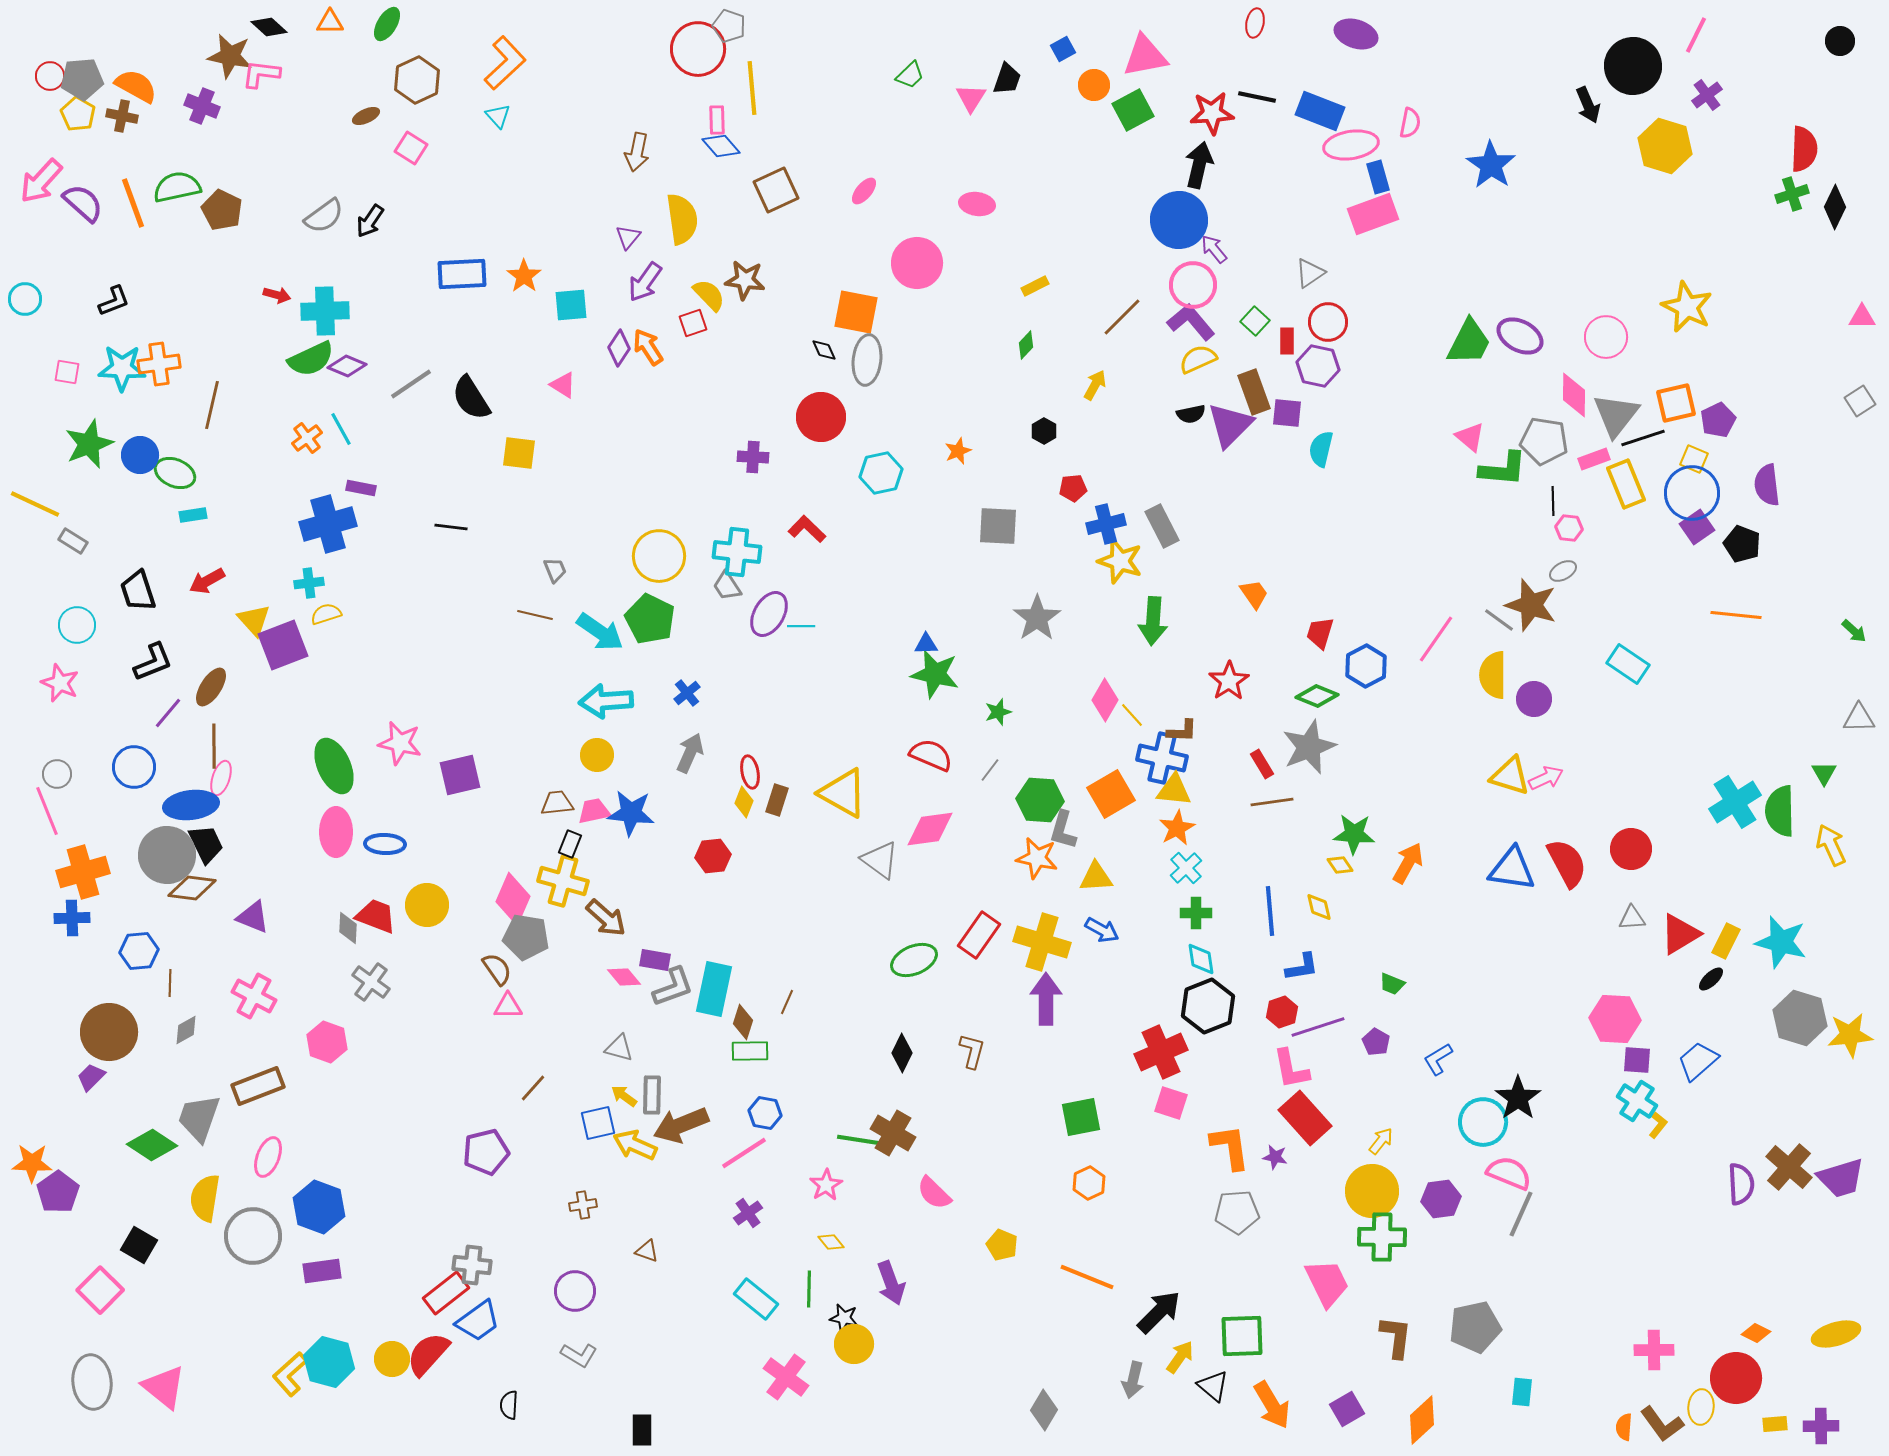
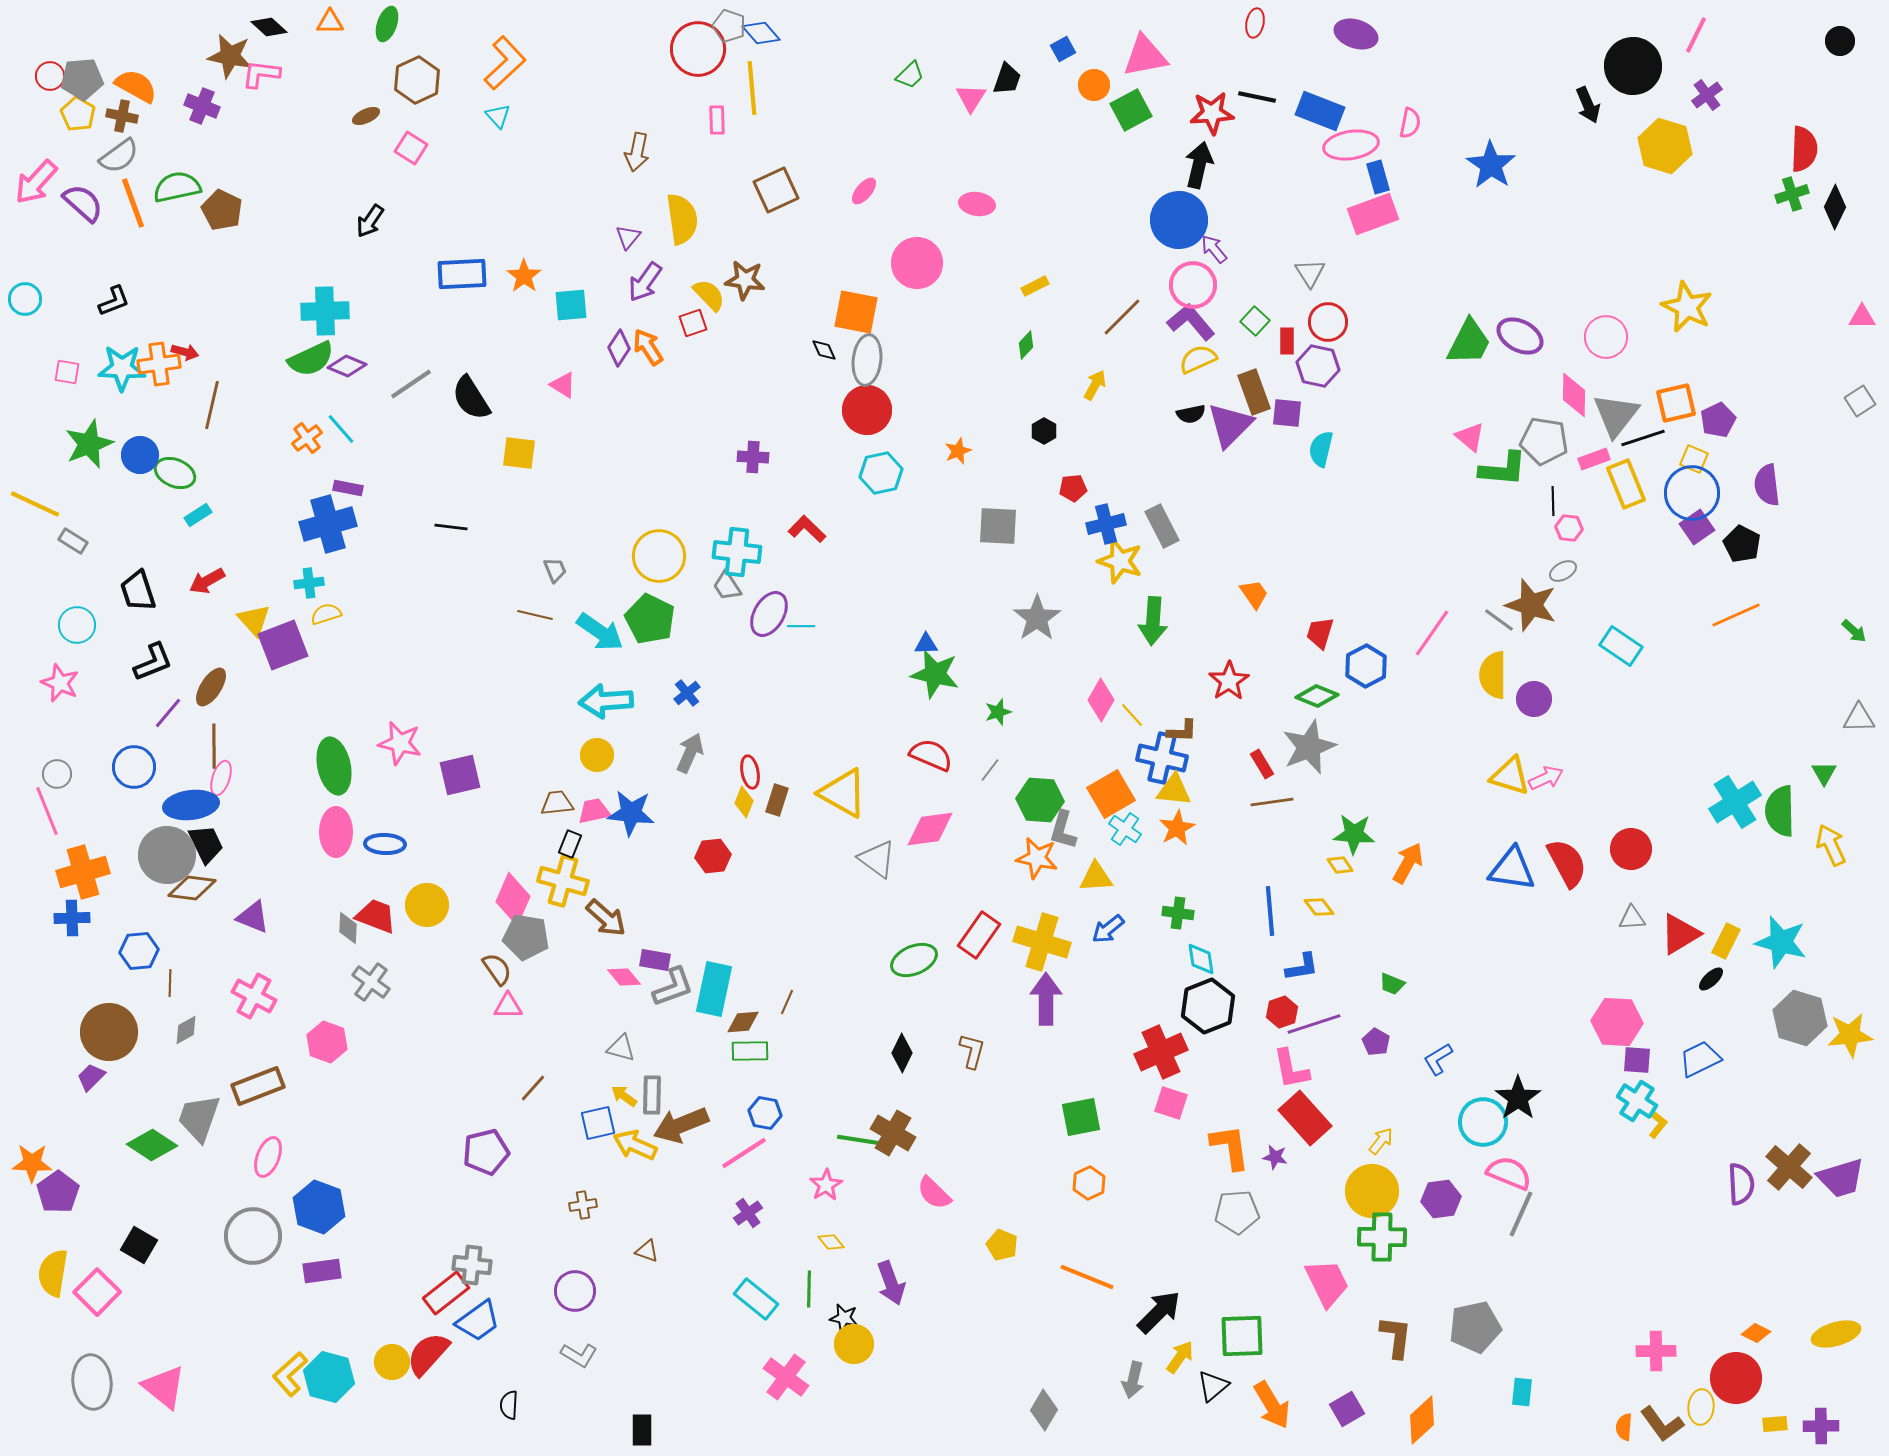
green ellipse at (387, 24): rotated 12 degrees counterclockwise
green square at (1133, 110): moved 2 px left
blue diamond at (721, 146): moved 40 px right, 113 px up
pink arrow at (41, 181): moved 5 px left, 1 px down
gray semicircle at (324, 216): moved 205 px left, 60 px up
gray triangle at (1310, 273): rotated 28 degrees counterclockwise
red arrow at (277, 295): moved 92 px left, 57 px down
red circle at (821, 417): moved 46 px right, 7 px up
cyan line at (341, 429): rotated 12 degrees counterclockwise
purple rectangle at (361, 488): moved 13 px left
cyan rectangle at (193, 515): moved 5 px right; rotated 24 degrees counterclockwise
black pentagon at (1742, 544): rotated 6 degrees clockwise
orange line at (1736, 615): rotated 30 degrees counterclockwise
pink line at (1436, 639): moved 4 px left, 6 px up
cyan rectangle at (1628, 664): moved 7 px left, 18 px up
pink diamond at (1105, 700): moved 4 px left
green ellipse at (334, 766): rotated 12 degrees clockwise
gray triangle at (880, 860): moved 3 px left, 1 px up
cyan cross at (1186, 868): moved 61 px left, 39 px up; rotated 12 degrees counterclockwise
yellow diamond at (1319, 907): rotated 24 degrees counterclockwise
green cross at (1196, 913): moved 18 px left; rotated 8 degrees clockwise
blue arrow at (1102, 930): moved 6 px right, 1 px up; rotated 112 degrees clockwise
pink hexagon at (1615, 1019): moved 2 px right, 3 px down
brown diamond at (743, 1022): rotated 68 degrees clockwise
purple line at (1318, 1027): moved 4 px left, 3 px up
gray triangle at (619, 1048): moved 2 px right
blue trapezoid at (1698, 1061): moved 2 px right, 2 px up; rotated 15 degrees clockwise
yellow semicircle at (205, 1198): moved 152 px left, 75 px down
pink square at (100, 1290): moved 3 px left, 2 px down
pink cross at (1654, 1350): moved 2 px right, 1 px down
yellow circle at (392, 1359): moved 3 px down
cyan hexagon at (329, 1362): moved 15 px down
black triangle at (1213, 1386): rotated 40 degrees clockwise
